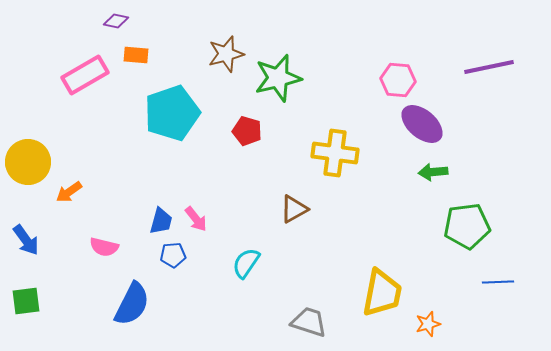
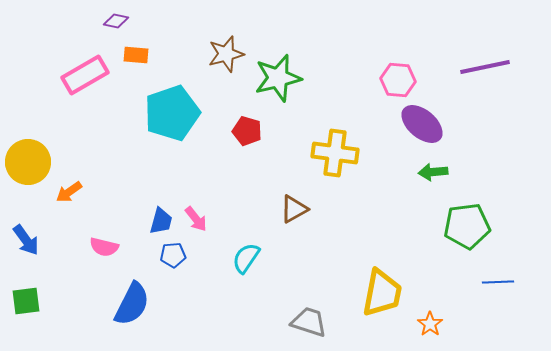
purple line: moved 4 px left
cyan semicircle: moved 5 px up
orange star: moved 2 px right; rotated 20 degrees counterclockwise
